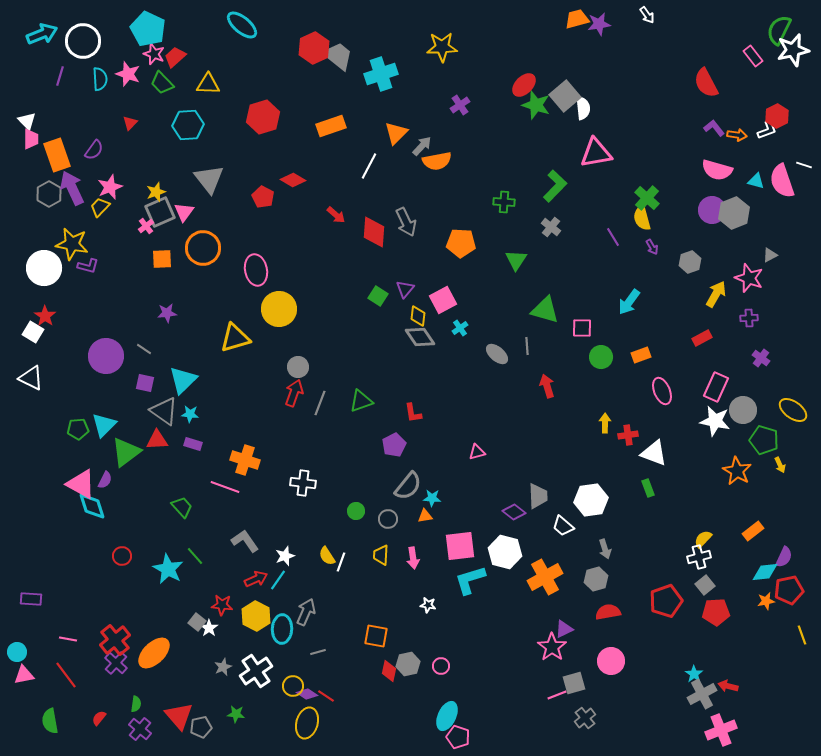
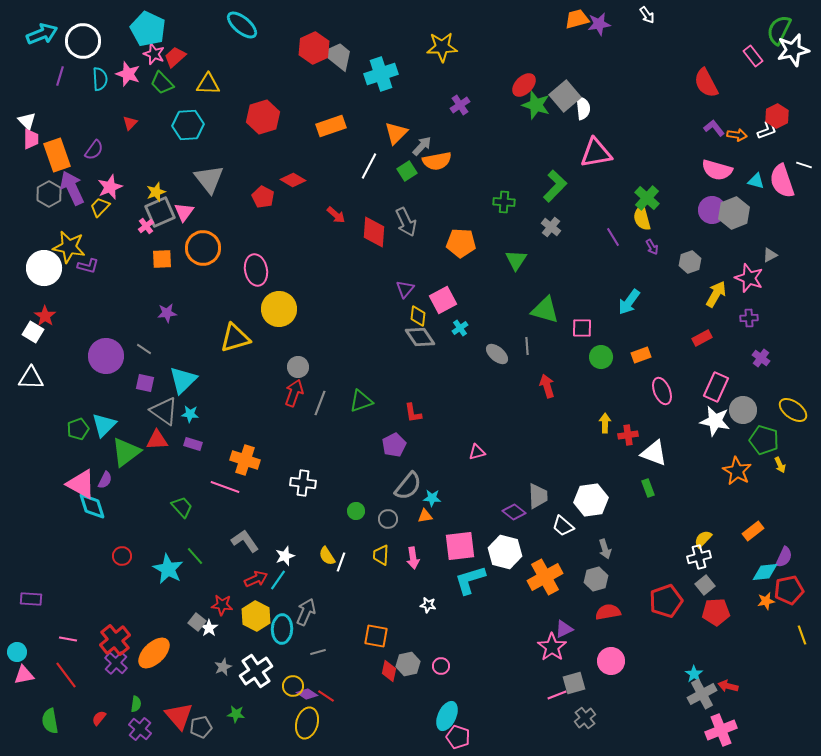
yellow star at (72, 244): moved 3 px left, 3 px down
green square at (378, 296): moved 29 px right, 125 px up; rotated 24 degrees clockwise
white triangle at (31, 378): rotated 24 degrees counterclockwise
green pentagon at (78, 429): rotated 15 degrees counterclockwise
